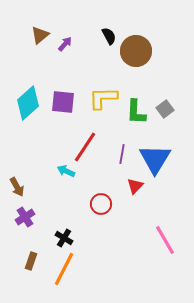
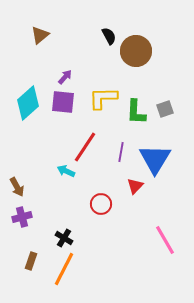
purple arrow: moved 33 px down
gray square: rotated 18 degrees clockwise
purple line: moved 1 px left, 2 px up
purple cross: moved 3 px left; rotated 18 degrees clockwise
